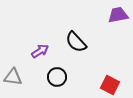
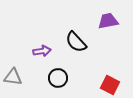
purple trapezoid: moved 10 px left, 6 px down
purple arrow: moved 2 px right; rotated 24 degrees clockwise
black circle: moved 1 px right, 1 px down
